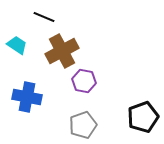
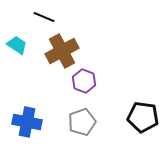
purple hexagon: rotated 10 degrees clockwise
blue cross: moved 25 px down
black pentagon: rotated 28 degrees clockwise
gray pentagon: moved 1 px left, 3 px up
